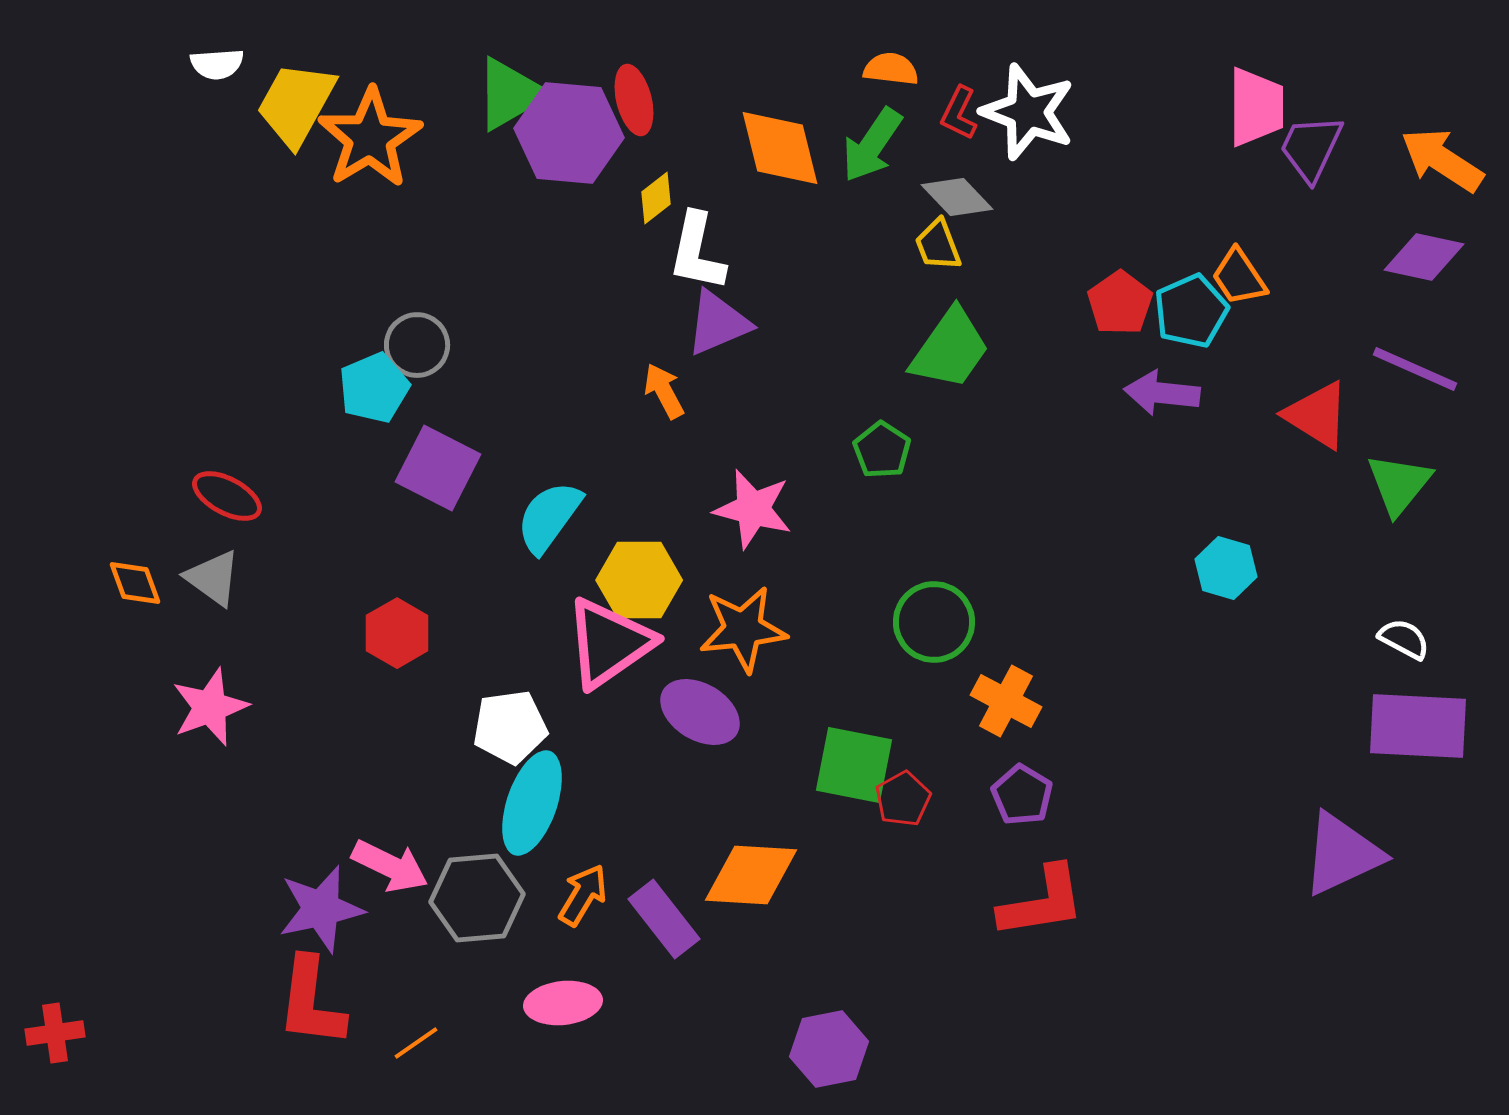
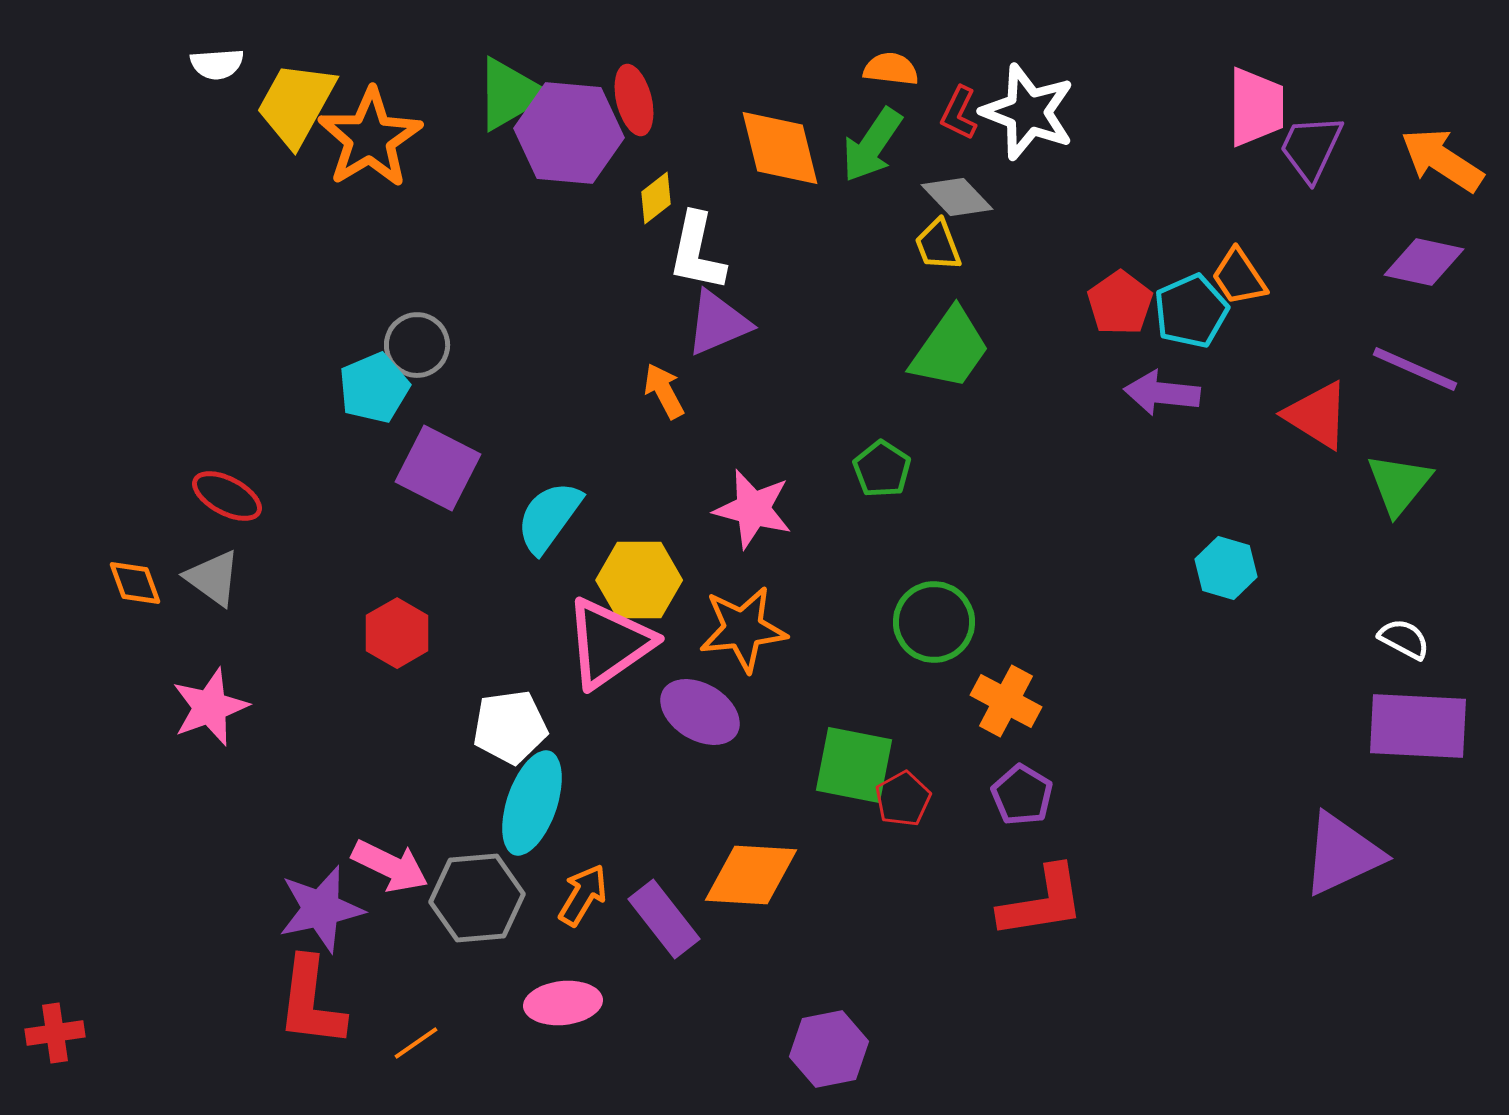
purple diamond at (1424, 257): moved 5 px down
green pentagon at (882, 450): moved 19 px down
